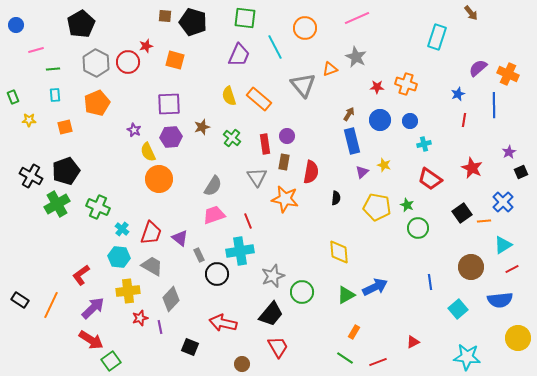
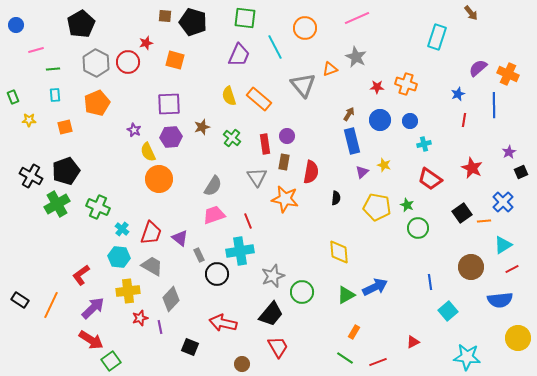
red star at (146, 46): moved 3 px up
cyan square at (458, 309): moved 10 px left, 2 px down
